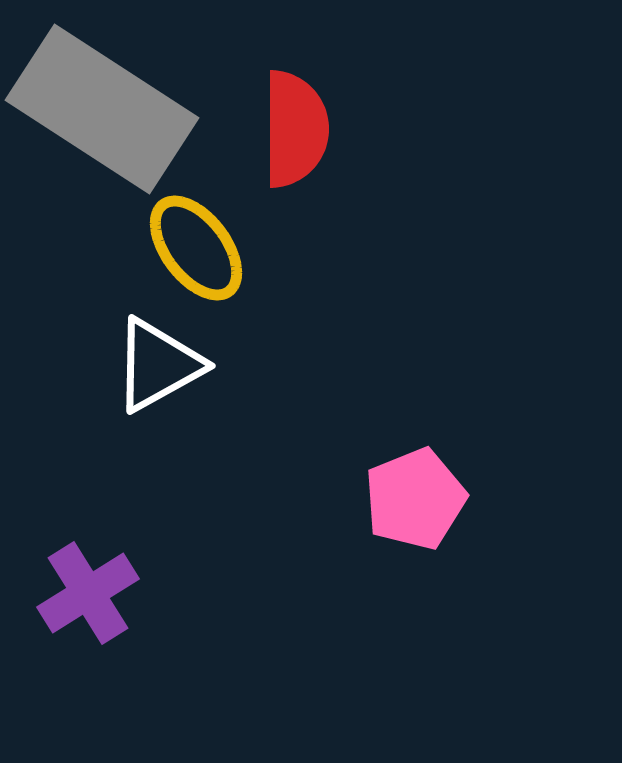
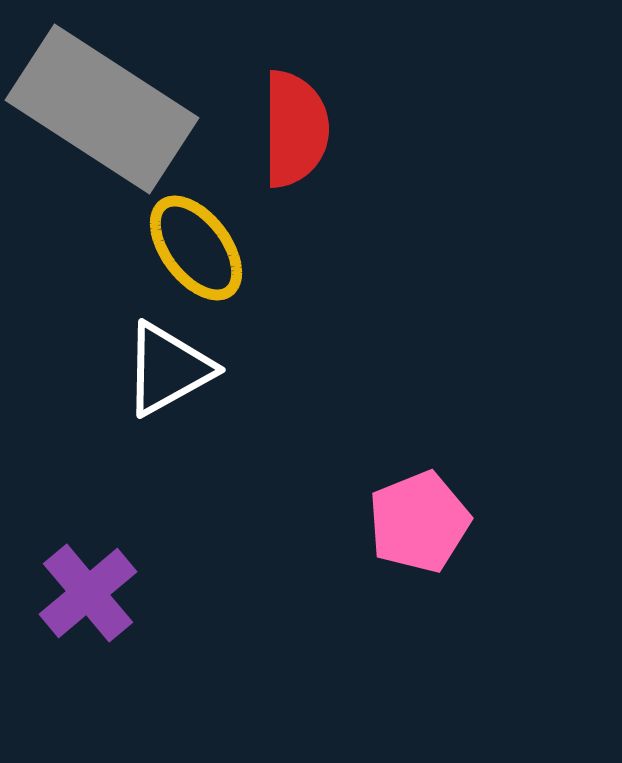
white triangle: moved 10 px right, 4 px down
pink pentagon: moved 4 px right, 23 px down
purple cross: rotated 8 degrees counterclockwise
